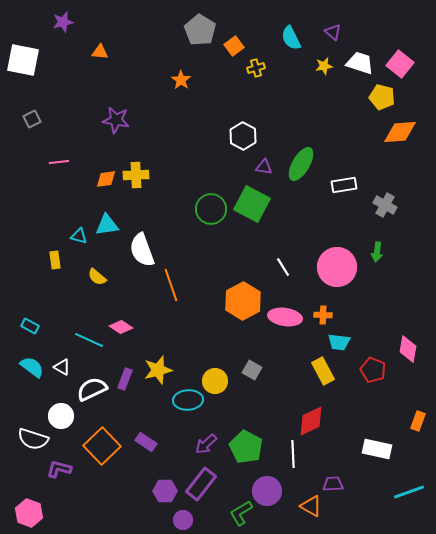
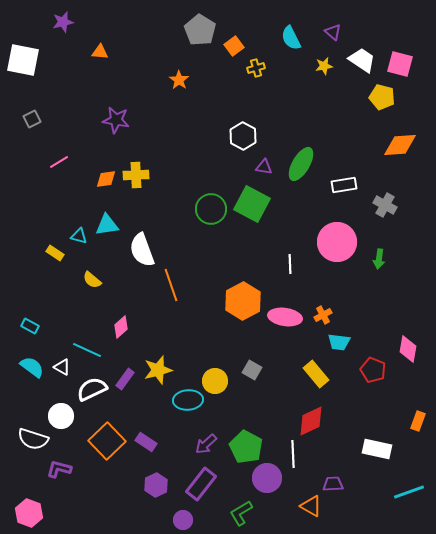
white trapezoid at (360, 63): moved 2 px right, 3 px up; rotated 16 degrees clockwise
pink square at (400, 64): rotated 24 degrees counterclockwise
orange star at (181, 80): moved 2 px left
orange diamond at (400, 132): moved 13 px down
pink line at (59, 162): rotated 24 degrees counterclockwise
green arrow at (377, 252): moved 2 px right, 7 px down
yellow rectangle at (55, 260): moved 7 px up; rotated 48 degrees counterclockwise
white line at (283, 267): moved 7 px right, 3 px up; rotated 30 degrees clockwise
pink circle at (337, 267): moved 25 px up
yellow semicircle at (97, 277): moved 5 px left, 3 px down
orange cross at (323, 315): rotated 30 degrees counterclockwise
pink diamond at (121, 327): rotated 75 degrees counterclockwise
cyan line at (89, 340): moved 2 px left, 10 px down
yellow rectangle at (323, 371): moved 7 px left, 3 px down; rotated 12 degrees counterclockwise
purple rectangle at (125, 379): rotated 15 degrees clockwise
orange square at (102, 446): moved 5 px right, 5 px up
purple hexagon at (165, 491): moved 9 px left, 6 px up; rotated 25 degrees counterclockwise
purple circle at (267, 491): moved 13 px up
